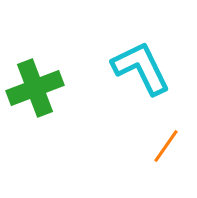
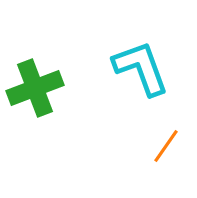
cyan L-shape: rotated 6 degrees clockwise
